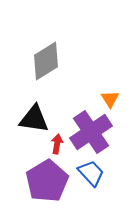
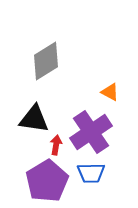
orange triangle: moved 7 px up; rotated 30 degrees counterclockwise
red arrow: moved 1 px left, 1 px down
blue trapezoid: rotated 132 degrees clockwise
